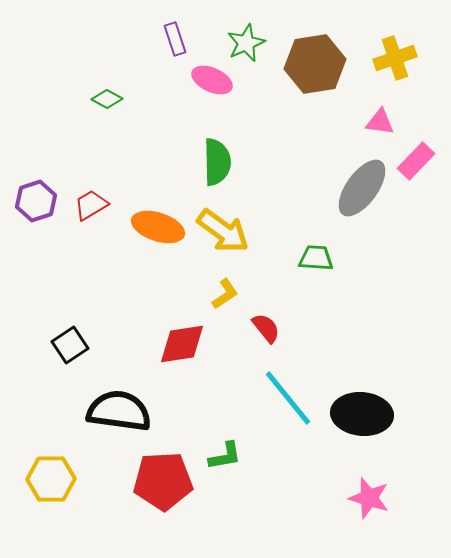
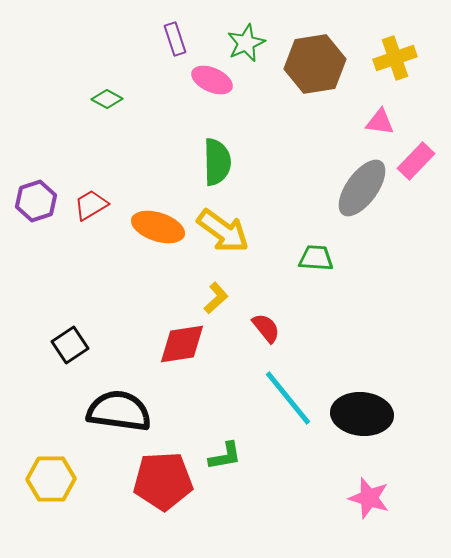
yellow L-shape: moved 9 px left, 4 px down; rotated 8 degrees counterclockwise
